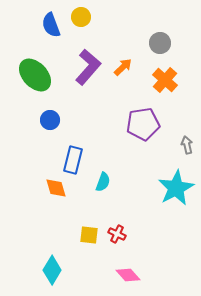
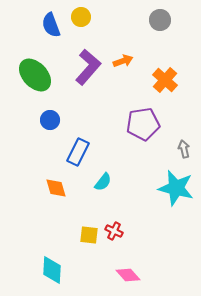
gray circle: moved 23 px up
orange arrow: moved 6 px up; rotated 24 degrees clockwise
gray arrow: moved 3 px left, 4 px down
blue rectangle: moved 5 px right, 8 px up; rotated 12 degrees clockwise
cyan semicircle: rotated 18 degrees clockwise
cyan star: rotated 30 degrees counterclockwise
red cross: moved 3 px left, 3 px up
cyan diamond: rotated 28 degrees counterclockwise
